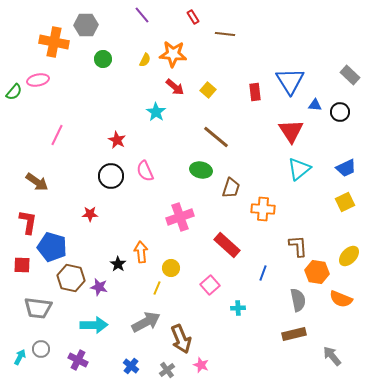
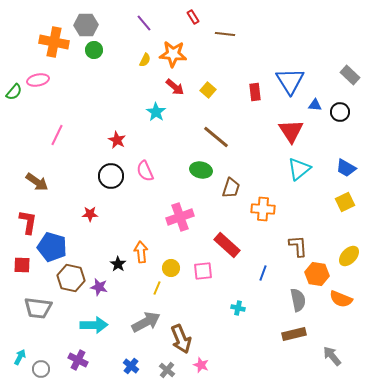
purple line at (142, 15): moved 2 px right, 8 px down
green circle at (103, 59): moved 9 px left, 9 px up
blue trapezoid at (346, 168): rotated 55 degrees clockwise
orange hexagon at (317, 272): moved 2 px down
pink square at (210, 285): moved 7 px left, 14 px up; rotated 36 degrees clockwise
cyan cross at (238, 308): rotated 16 degrees clockwise
gray circle at (41, 349): moved 20 px down
gray cross at (167, 370): rotated 14 degrees counterclockwise
